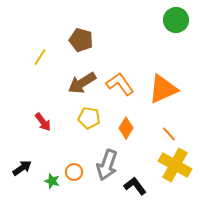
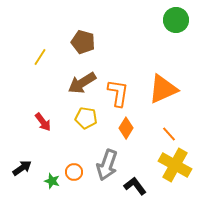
brown pentagon: moved 2 px right, 2 px down
orange L-shape: moved 2 px left, 9 px down; rotated 44 degrees clockwise
yellow pentagon: moved 3 px left
